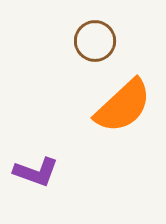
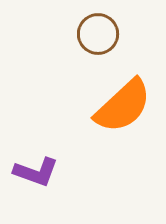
brown circle: moved 3 px right, 7 px up
